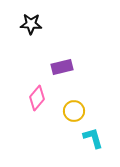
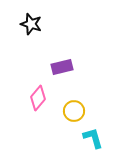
black star: rotated 15 degrees clockwise
pink diamond: moved 1 px right
